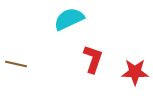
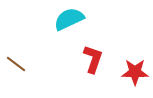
brown line: rotated 25 degrees clockwise
